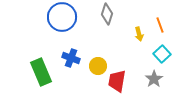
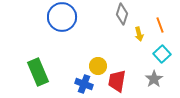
gray diamond: moved 15 px right
blue cross: moved 13 px right, 26 px down
green rectangle: moved 3 px left
